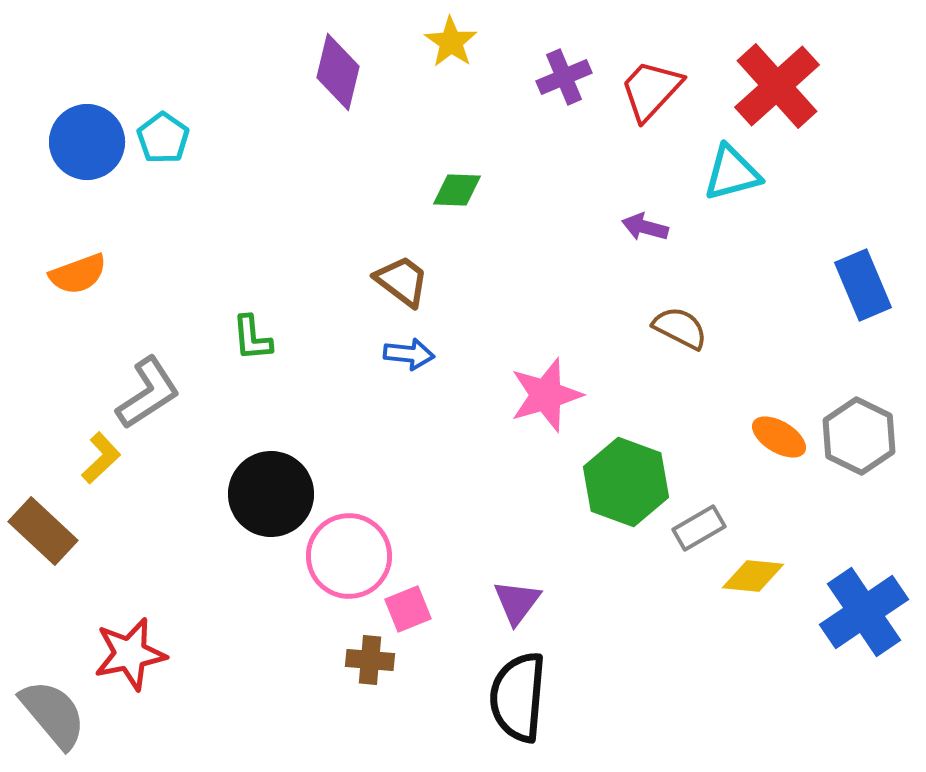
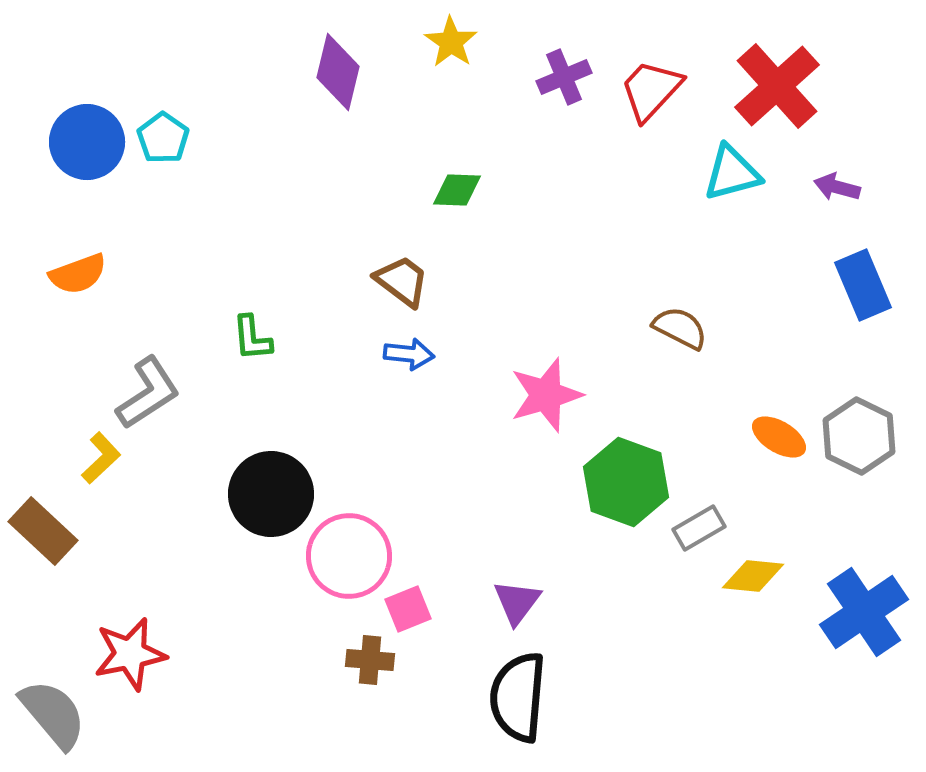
purple arrow: moved 192 px right, 40 px up
